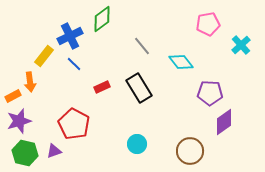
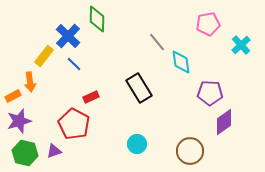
green diamond: moved 5 px left; rotated 52 degrees counterclockwise
blue cross: moved 2 px left; rotated 20 degrees counterclockwise
gray line: moved 15 px right, 4 px up
cyan diamond: rotated 30 degrees clockwise
red rectangle: moved 11 px left, 10 px down
